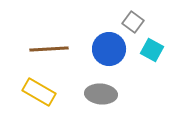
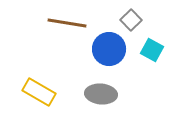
gray square: moved 2 px left, 2 px up; rotated 10 degrees clockwise
brown line: moved 18 px right, 26 px up; rotated 12 degrees clockwise
